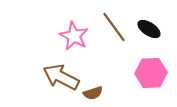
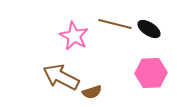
brown line: moved 1 px right, 3 px up; rotated 40 degrees counterclockwise
brown semicircle: moved 1 px left, 1 px up
